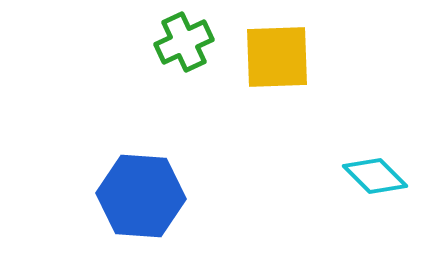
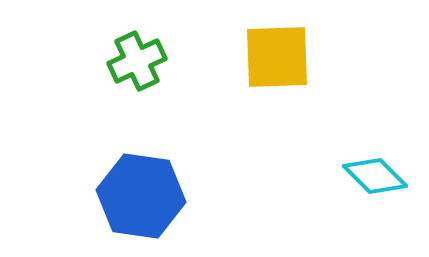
green cross: moved 47 px left, 19 px down
blue hexagon: rotated 4 degrees clockwise
